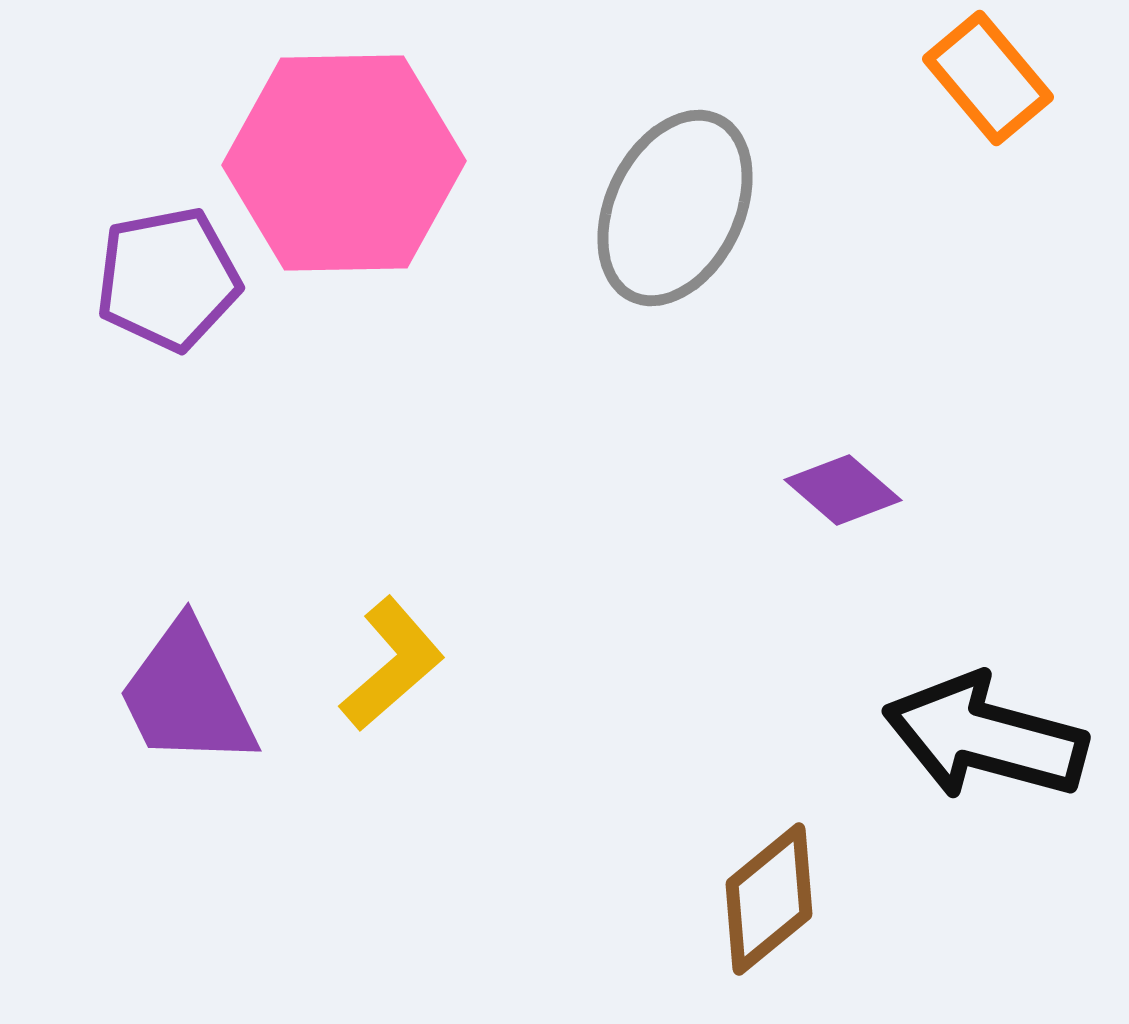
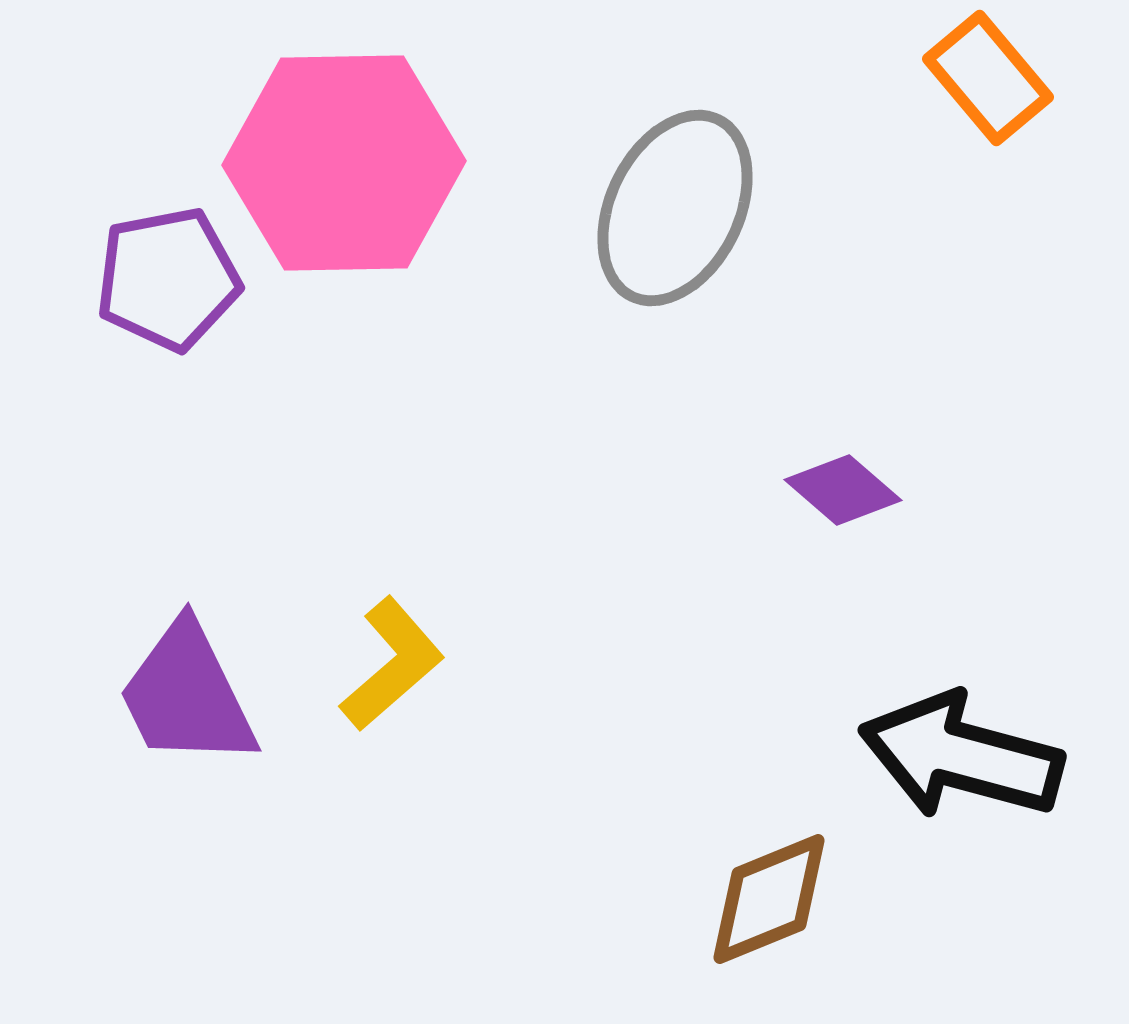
black arrow: moved 24 px left, 19 px down
brown diamond: rotated 17 degrees clockwise
